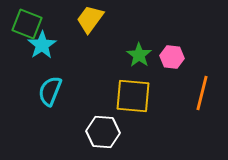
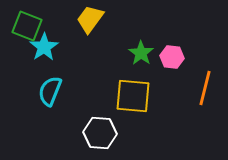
green square: moved 2 px down
cyan star: moved 2 px right, 2 px down
green star: moved 2 px right, 2 px up
orange line: moved 3 px right, 5 px up
white hexagon: moved 3 px left, 1 px down
